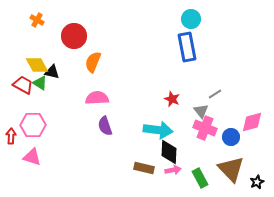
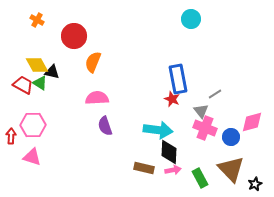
blue rectangle: moved 9 px left, 32 px down
black star: moved 2 px left, 2 px down
